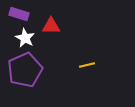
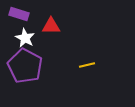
purple pentagon: moved 4 px up; rotated 20 degrees counterclockwise
